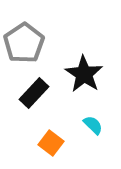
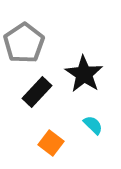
black rectangle: moved 3 px right, 1 px up
